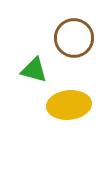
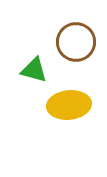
brown circle: moved 2 px right, 4 px down
